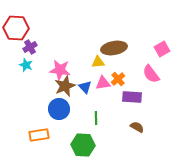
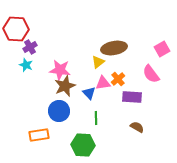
red hexagon: moved 1 px down
yellow triangle: rotated 32 degrees counterclockwise
blue triangle: moved 4 px right, 6 px down
blue circle: moved 2 px down
